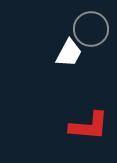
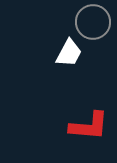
gray circle: moved 2 px right, 7 px up
